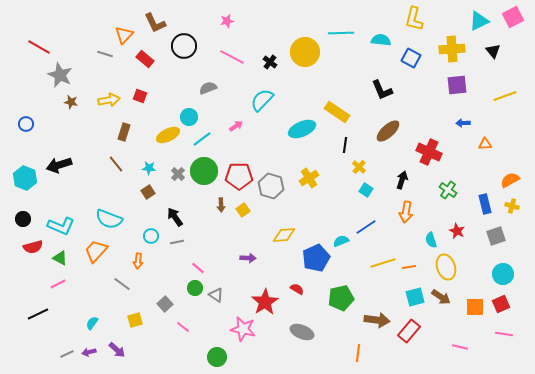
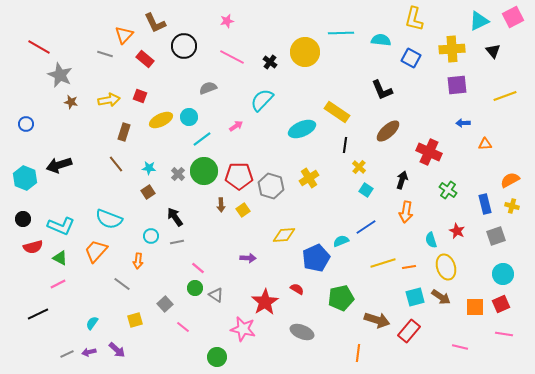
yellow ellipse at (168, 135): moved 7 px left, 15 px up
brown arrow at (377, 320): rotated 10 degrees clockwise
